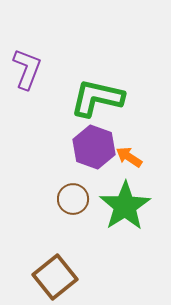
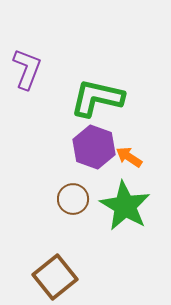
green star: rotated 9 degrees counterclockwise
